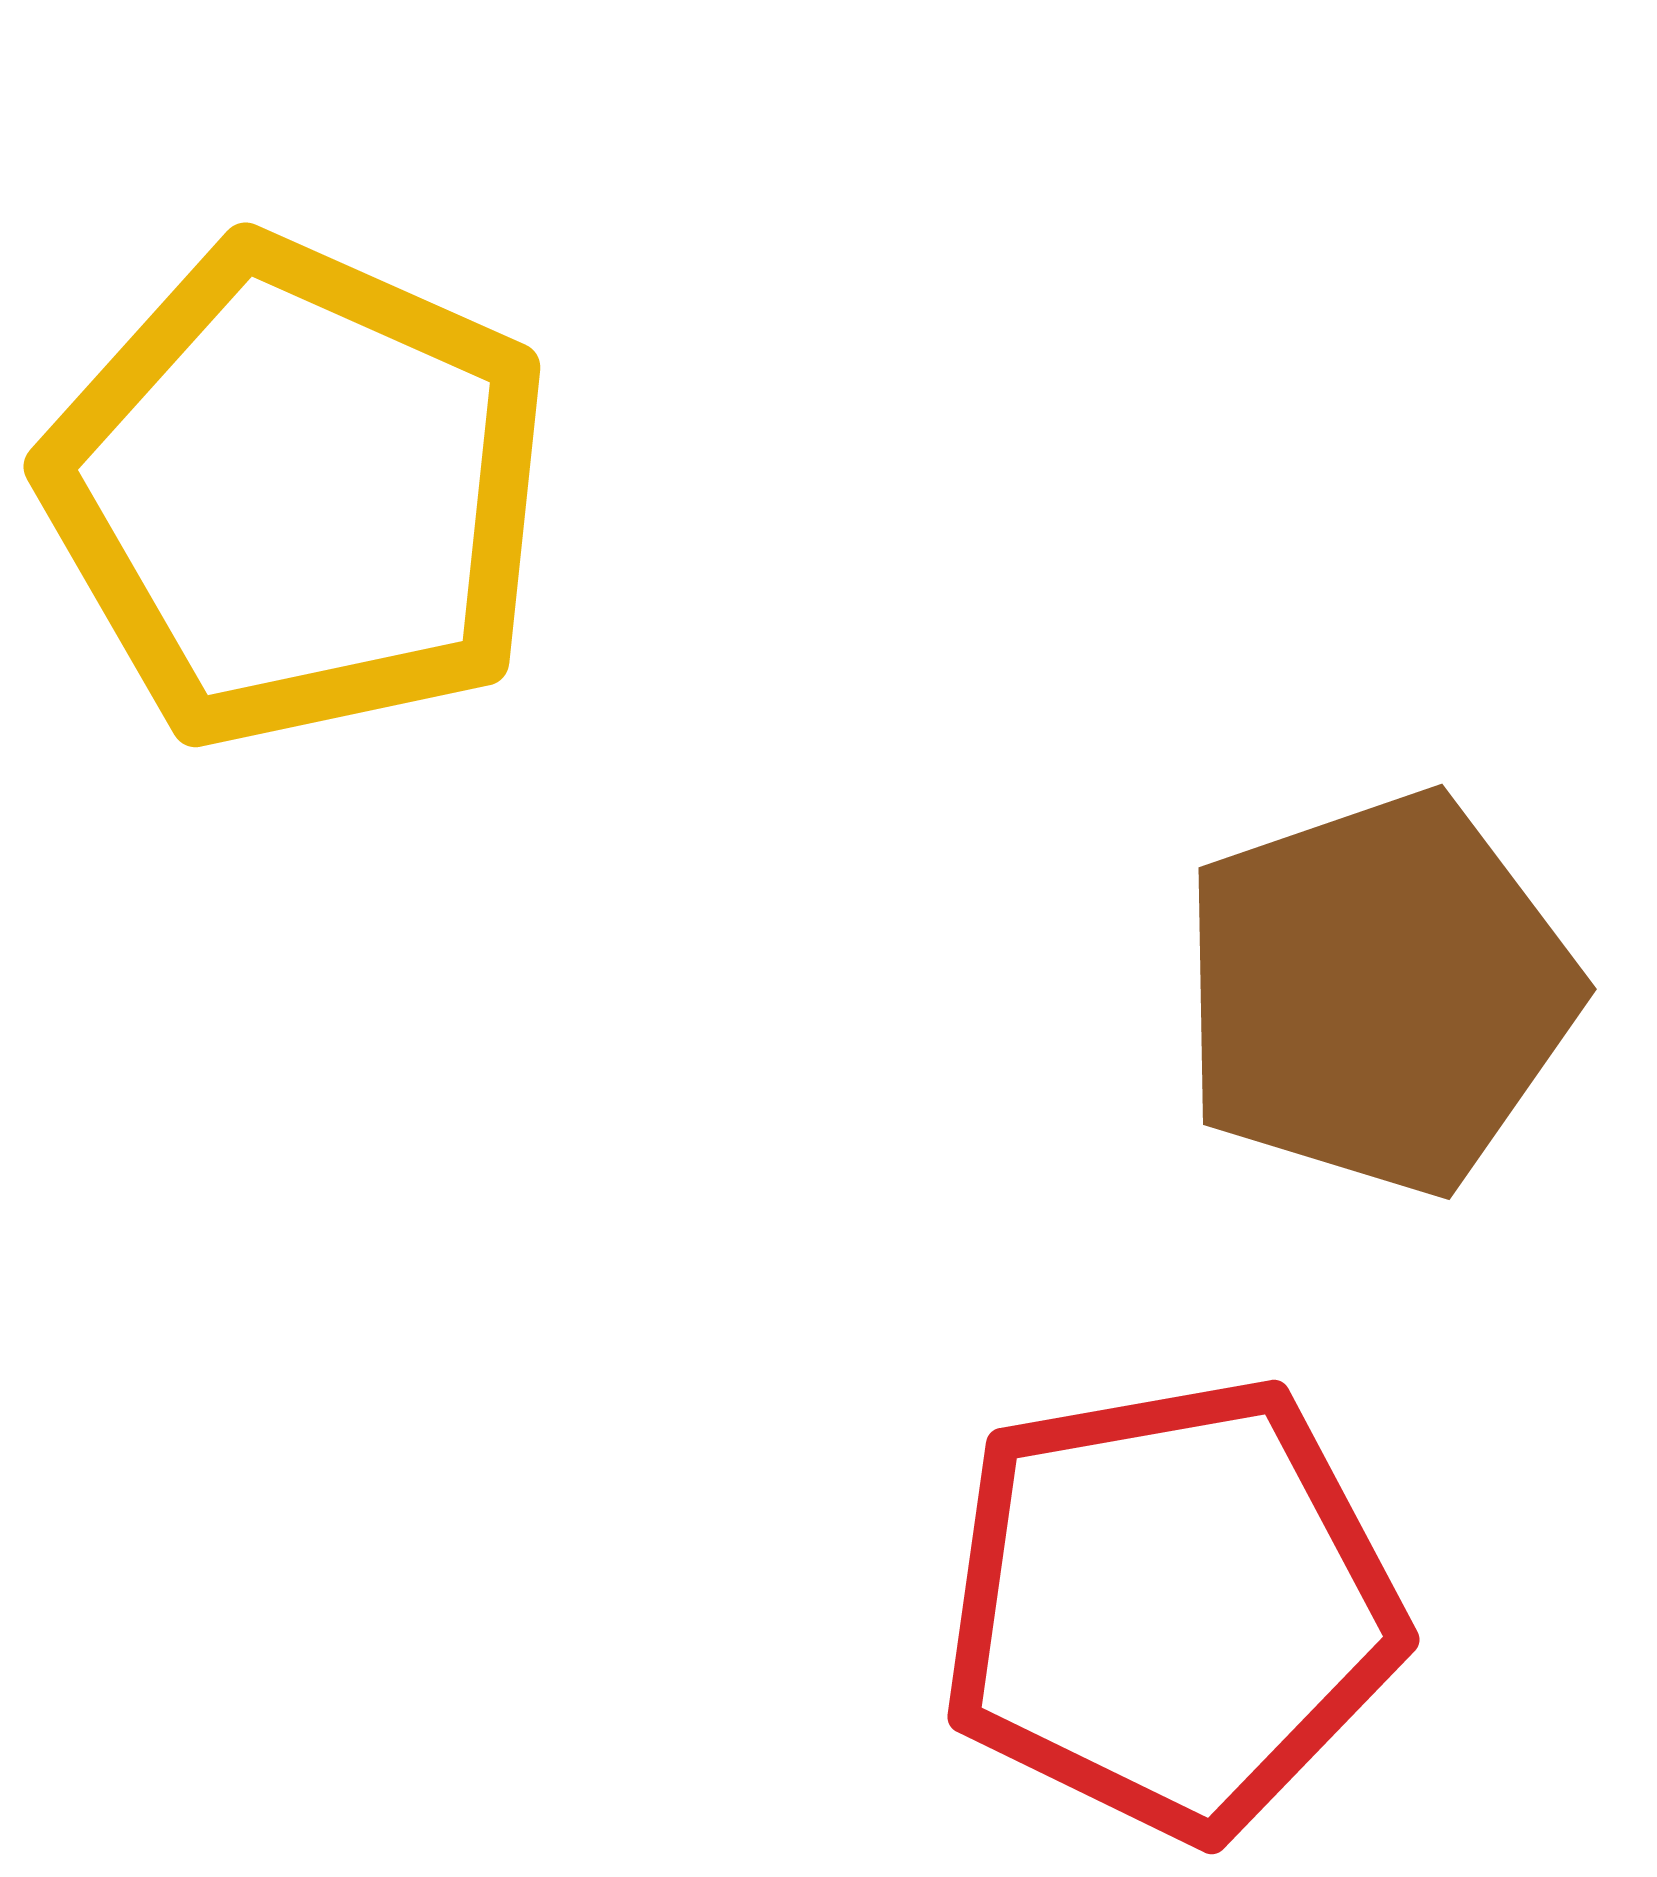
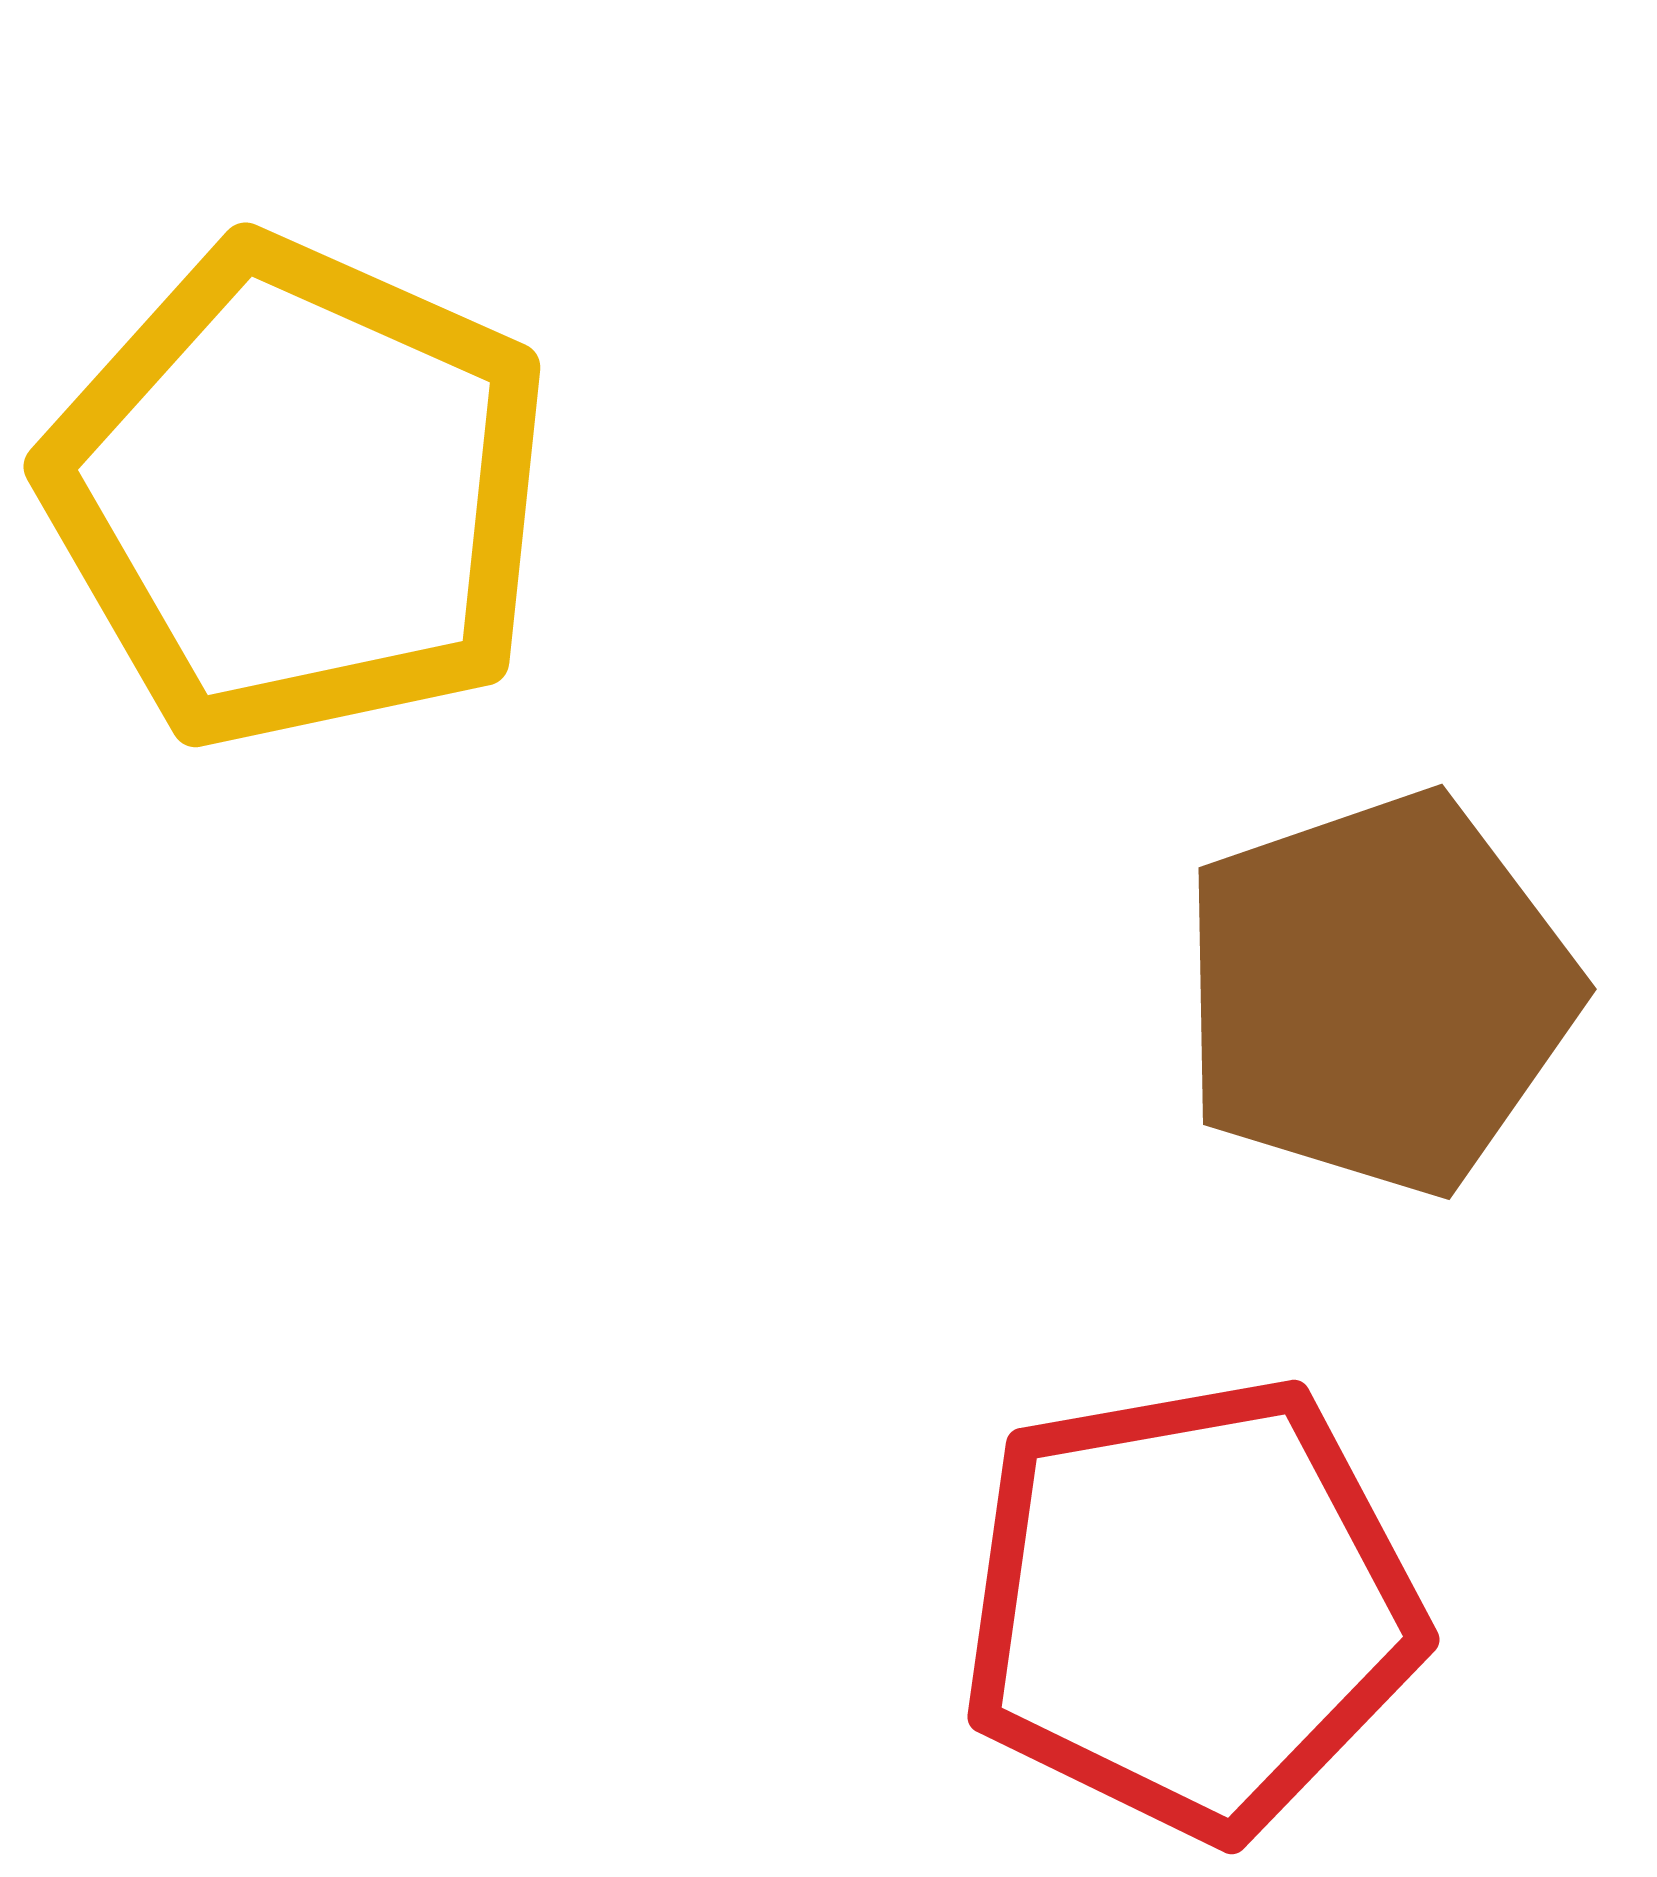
red pentagon: moved 20 px right
